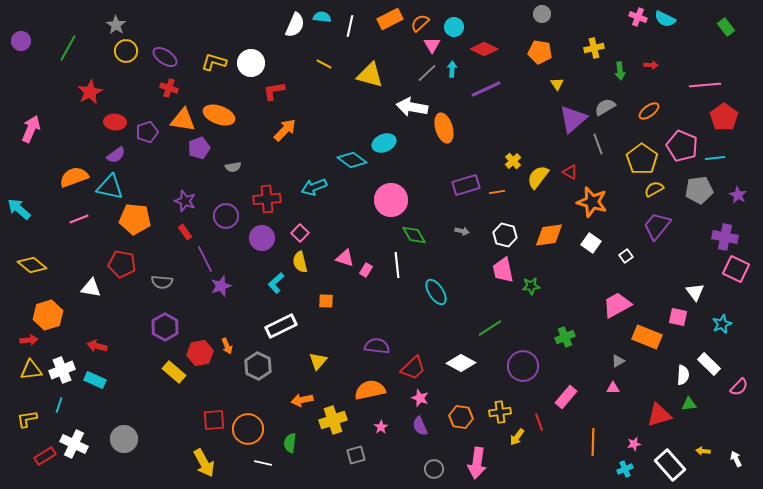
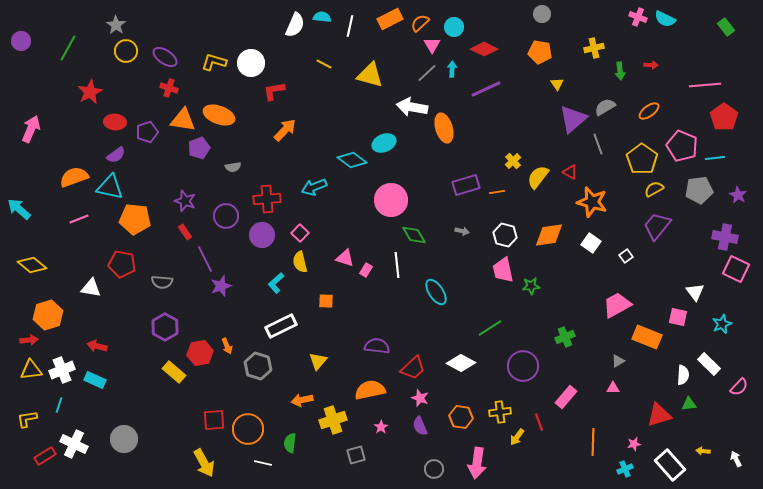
purple circle at (262, 238): moved 3 px up
gray hexagon at (258, 366): rotated 8 degrees counterclockwise
